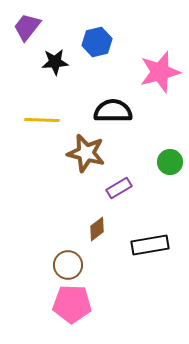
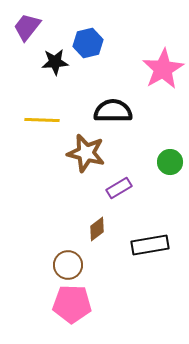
blue hexagon: moved 9 px left, 1 px down
pink star: moved 3 px right, 3 px up; rotated 15 degrees counterclockwise
